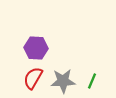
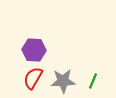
purple hexagon: moved 2 px left, 2 px down
green line: moved 1 px right
